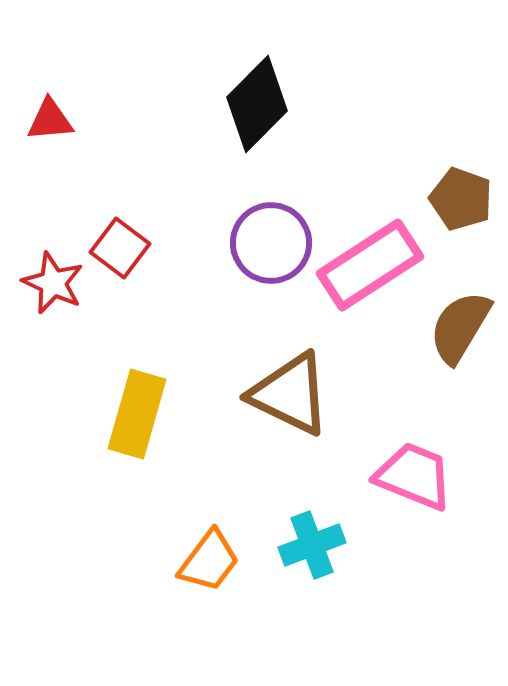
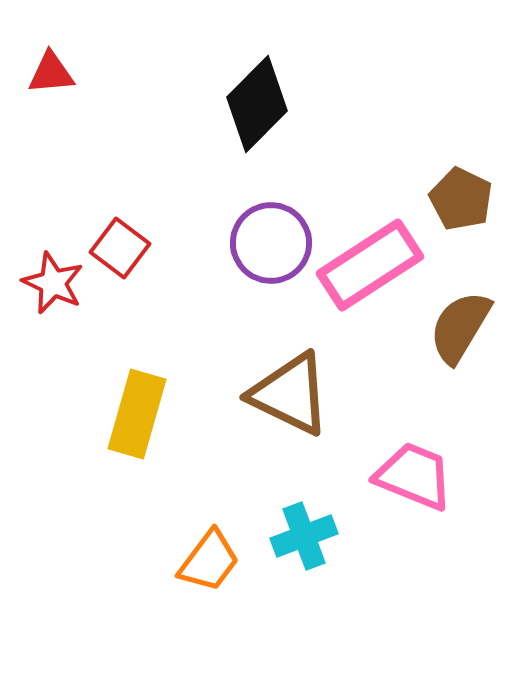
red triangle: moved 1 px right, 47 px up
brown pentagon: rotated 6 degrees clockwise
cyan cross: moved 8 px left, 9 px up
